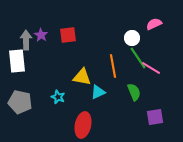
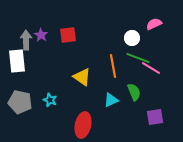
green line: rotated 35 degrees counterclockwise
yellow triangle: rotated 24 degrees clockwise
cyan triangle: moved 13 px right, 8 px down
cyan star: moved 8 px left, 3 px down
